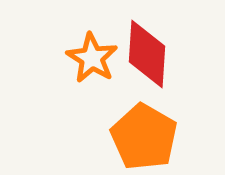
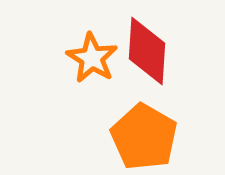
red diamond: moved 3 px up
